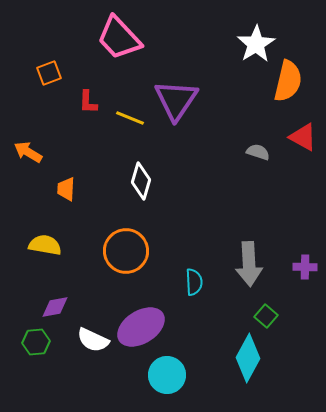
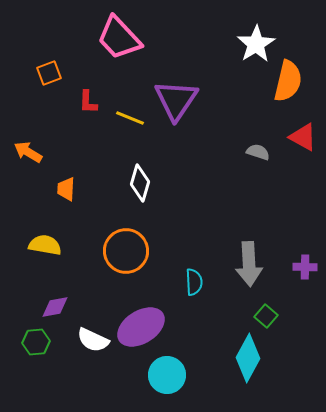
white diamond: moved 1 px left, 2 px down
